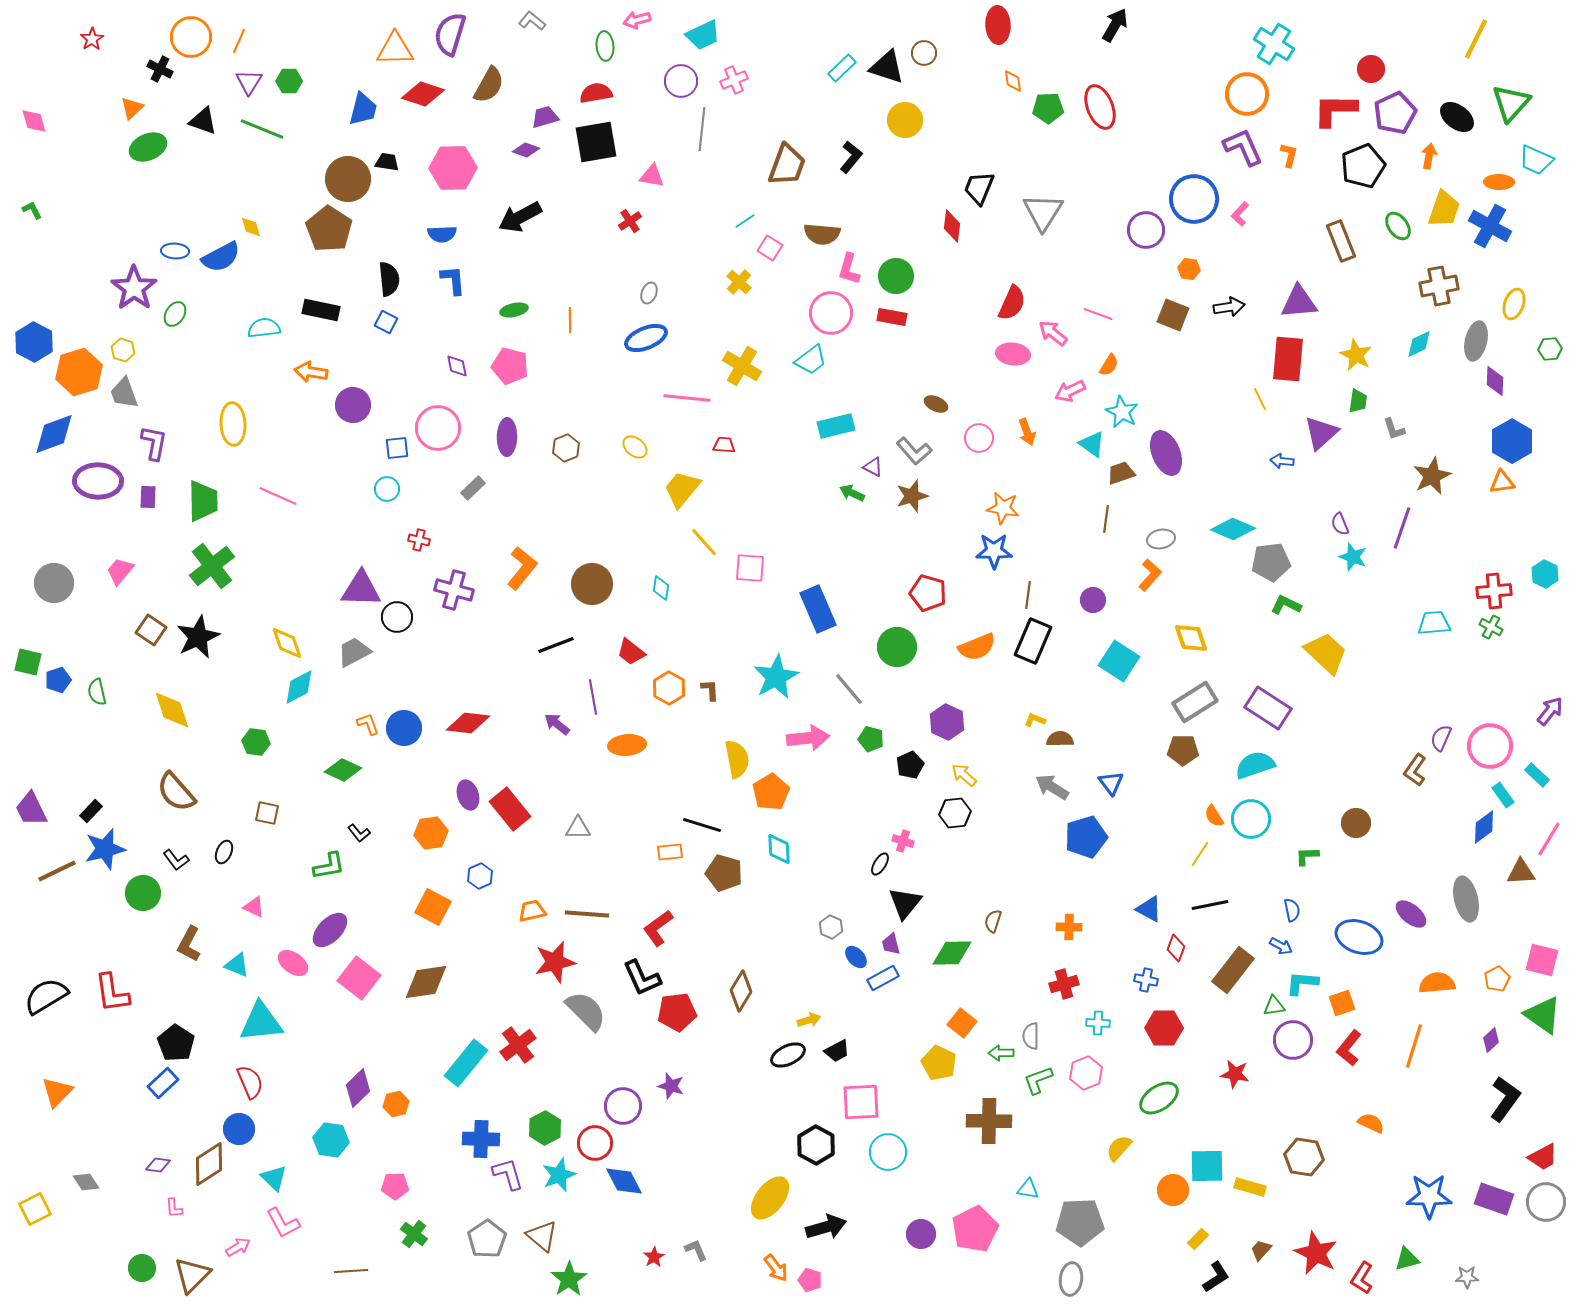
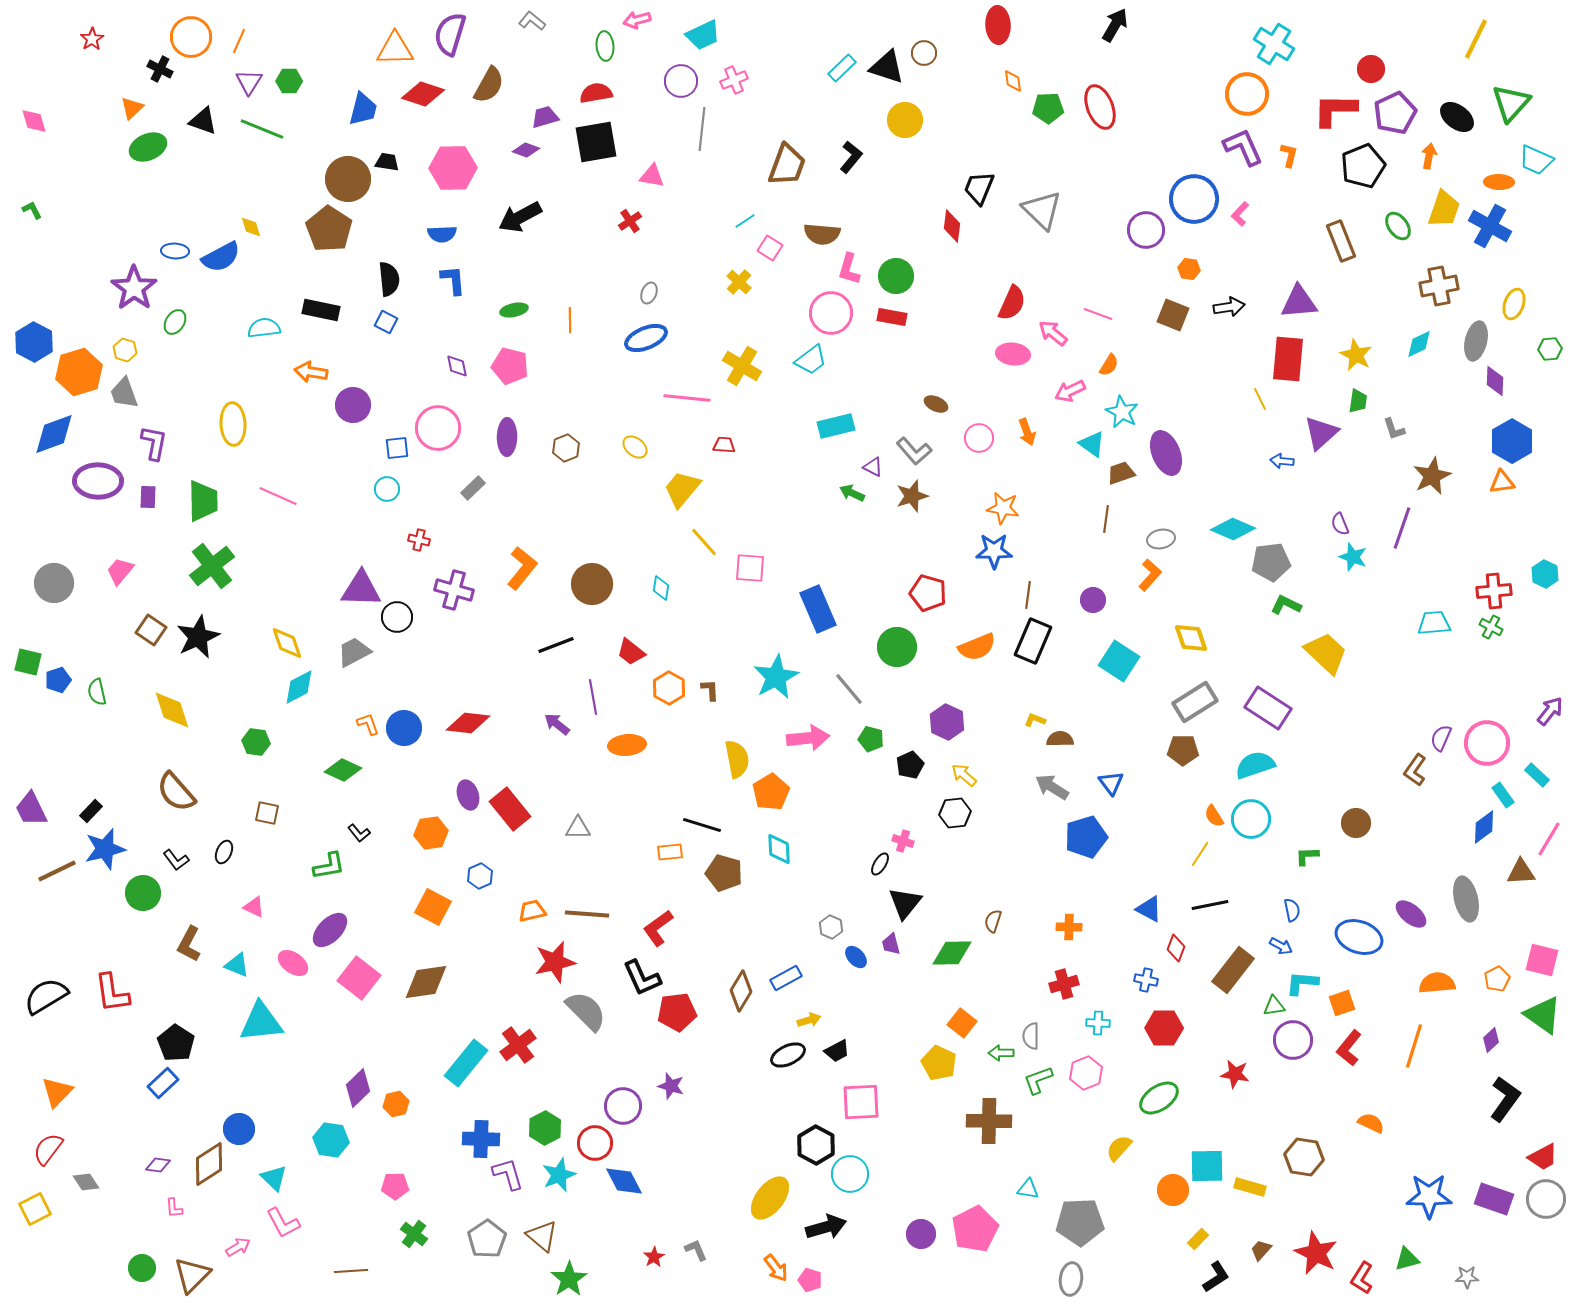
gray triangle at (1043, 212): moved 1 px left, 2 px up; rotated 18 degrees counterclockwise
green ellipse at (175, 314): moved 8 px down
yellow hexagon at (123, 350): moved 2 px right
pink circle at (1490, 746): moved 3 px left, 3 px up
blue rectangle at (883, 978): moved 97 px left
red semicircle at (250, 1082): moved 202 px left, 67 px down; rotated 120 degrees counterclockwise
cyan circle at (888, 1152): moved 38 px left, 22 px down
gray circle at (1546, 1202): moved 3 px up
